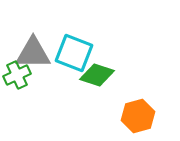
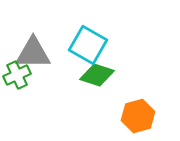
cyan square: moved 14 px right, 8 px up; rotated 9 degrees clockwise
